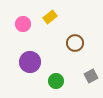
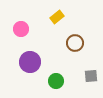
yellow rectangle: moved 7 px right
pink circle: moved 2 px left, 5 px down
gray square: rotated 24 degrees clockwise
